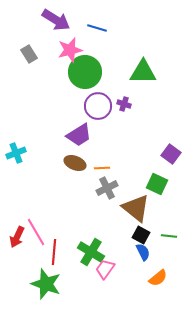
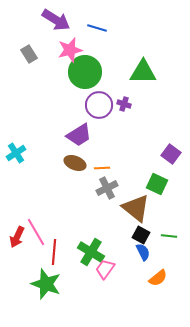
purple circle: moved 1 px right, 1 px up
cyan cross: rotated 12 degrees counterclockwise
